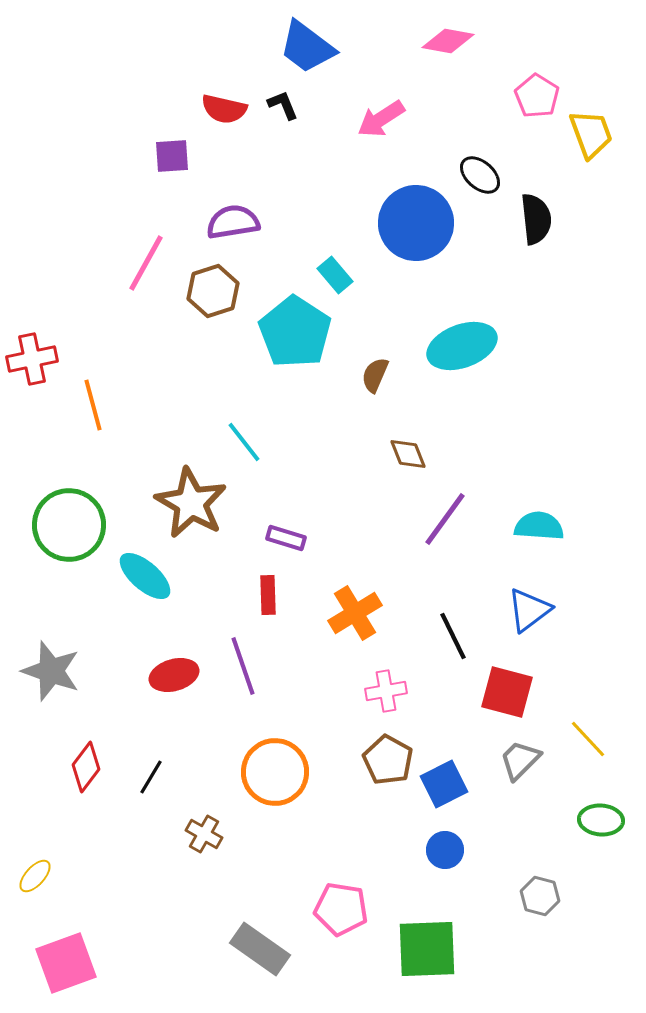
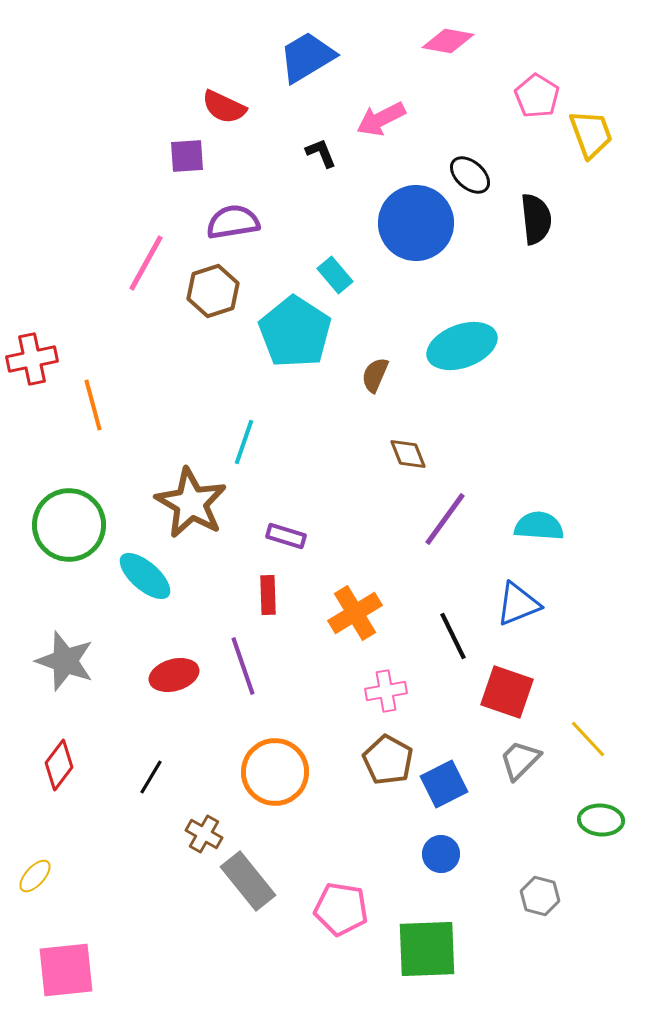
blue trapezoid at (307, 47): moved 10 px down; rotated 112 degrees clockwise
black L-shape at (283, 105): moved 38 px right, 48 px down
red semicircle at (224, 109): moved 2 px up; rotated 12 degrees clockwise
pink arrow at (381, 119): rotated 6 degrees clockwise
purple square at (172, 156): moved 15 px right
black ellipse at (480, 175): moved 10 px left
cyan line at (244, 442): rotated 57 degrees clockwise
purple rectangle at (286, 538): moved 2 px up
blue triangle at (529, 610): moved 11 px left, 6 px up; rotated 15 degrees clockwise
gray star at (51, 671): moved 14 px right, 10 px up
red square at (507, 692): rotated 4 degrees clockwise
red diamond at (86, 767): moved 27 px left, 2 px up
blue circle at (445, 850): moved 4 px left, 4 px down
gray rectangle at (260, 949): moved 12 px left, 68 px up; rotated 16 degrees clockwise
pink square at (66, 963): moved 7 px down; rotated 14 degrees clockwise
